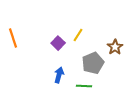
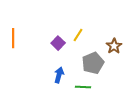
orange line: rotated 18 degrees clockwise
brown star: moved 1 px left, 1 px up
green line: moved 1 px left, 1 px down
